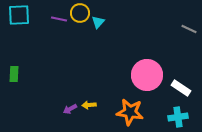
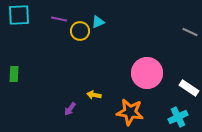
yellow circle: moved 18 px down
cyan triangle: rotated 24 degrees clockwise
gray line: moved 1 px right, 3 px down
pink circle: moved 2 px up
white rectangle: moved 8 px right
yellow arrow: moved 5 px right, 10 px up; rotated 16 degrees clockwise
purple arrow: rotated 24 degrees counterclockwise
cyan cross: rotated 18 degrees counterclockwise
